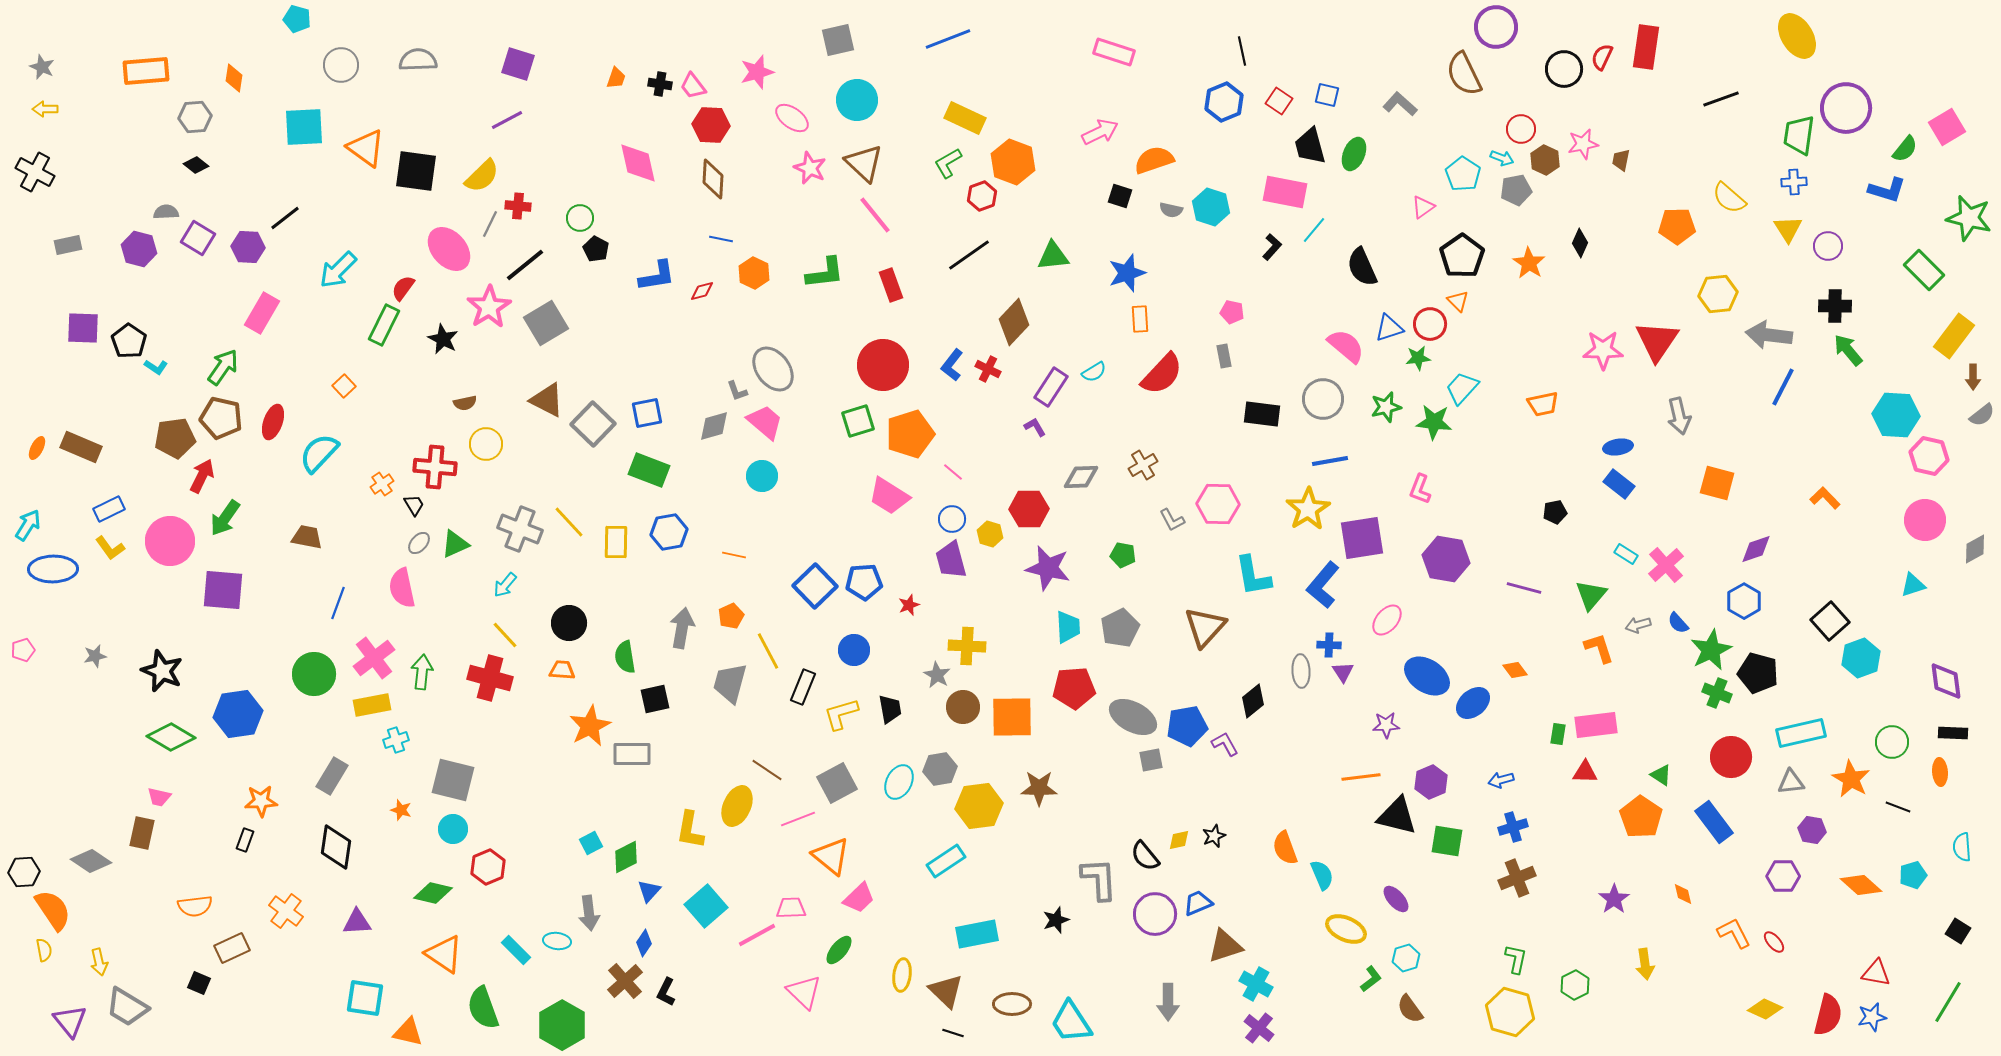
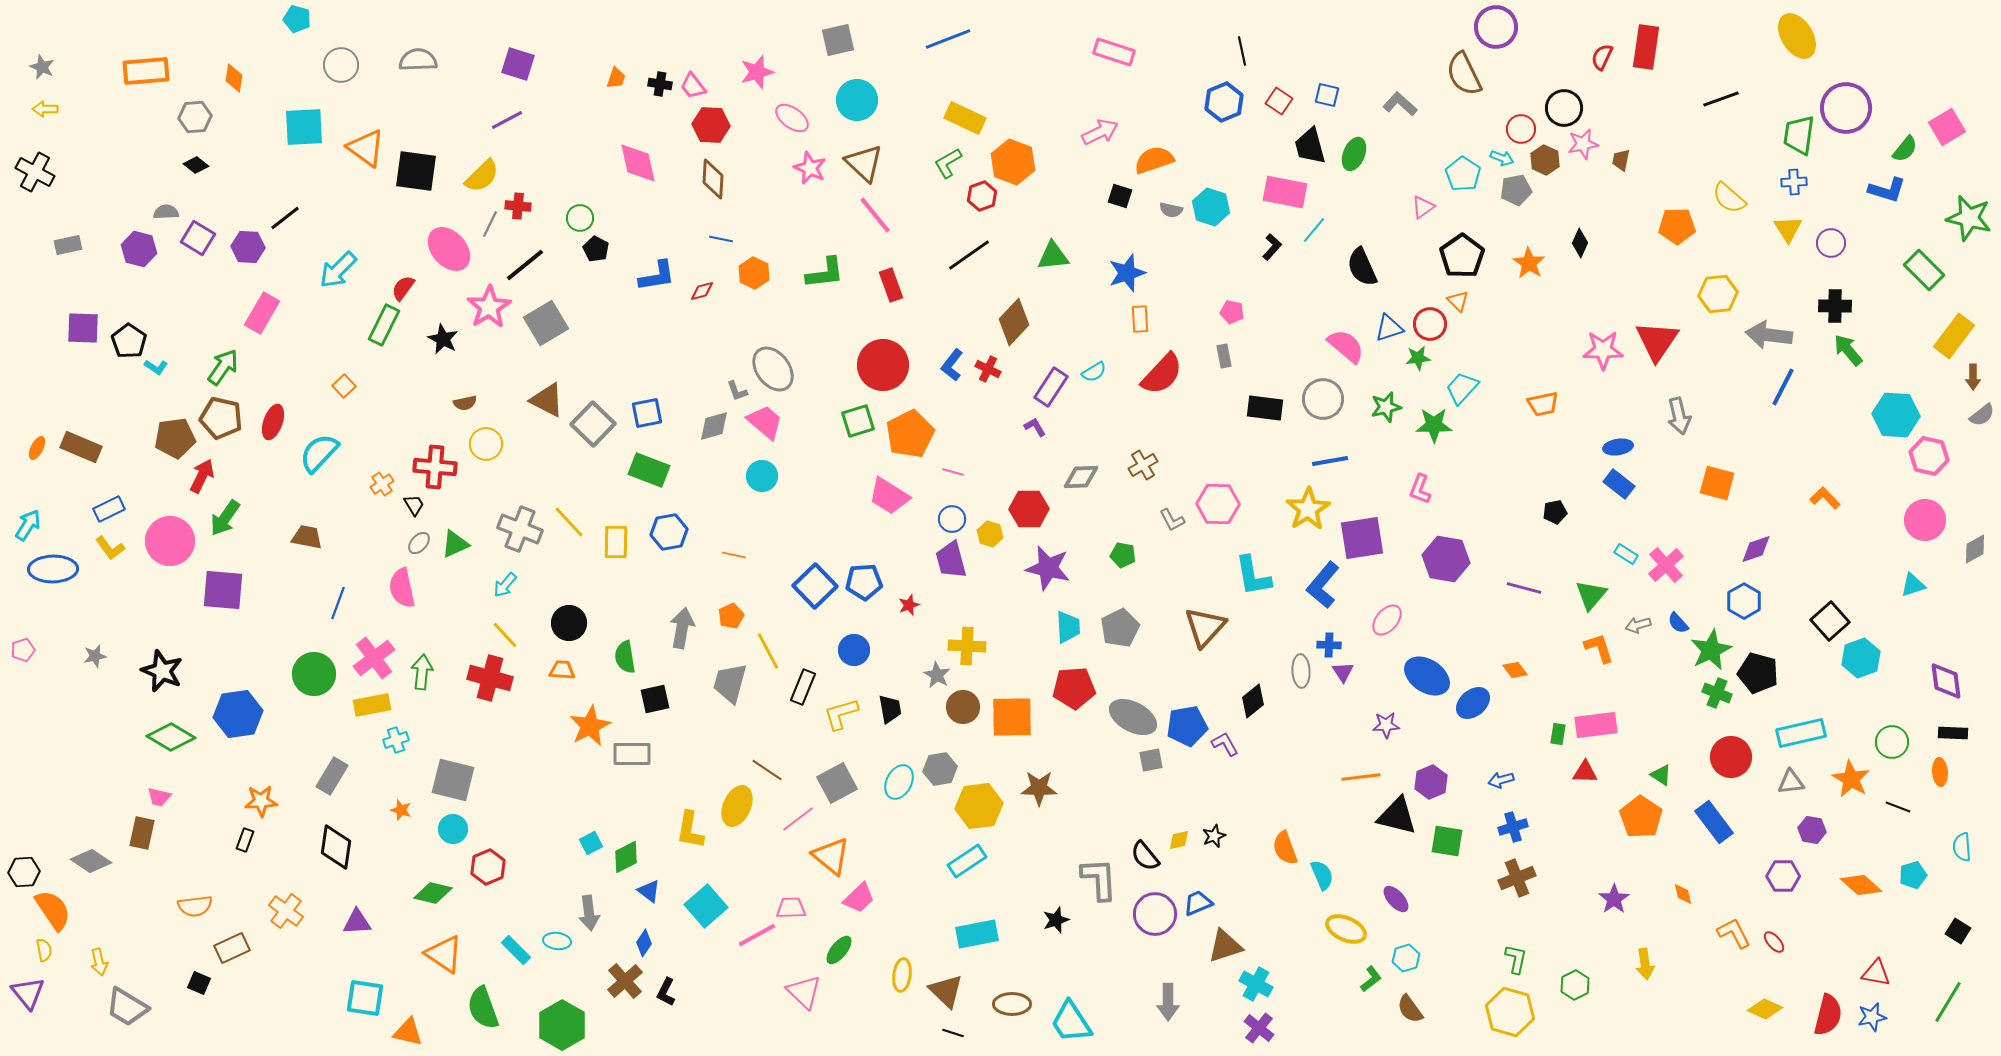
black circle at (1564, 69): moved 39 px down
purple circle at (1828, 246): moved 3 px right, 3 px up
black rectangle at (1262, 414): moved 3 px right, 6 px up
green star at (1434, 422): moved 3 px down; rotated 6 degrees counterclockwise
orange pentagon at (910, 434): rotated 9 degrees counterclockwise
pink line at (953, 472): rotated 25 degrees counterclockwise
pink line at (798, 819): rotated 16 degrees counterclockwise
cyan rectangle at (946, 861): moved 21 px right
blue triangle at (649, 891): rotated 35 degrees counterclockwise
purple triangle at (70, 1021): moved 42 px left, 28 px up
